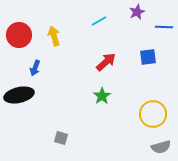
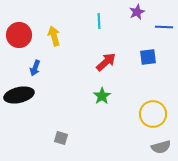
cyan line: rotated 63 degrees counterclockwise
